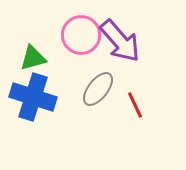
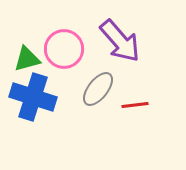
pink circle: moved 17 px left, 14 px down
green triangle: moved 6 px left, 1 px down
red line: rotated 72 degrees counterclockwise
